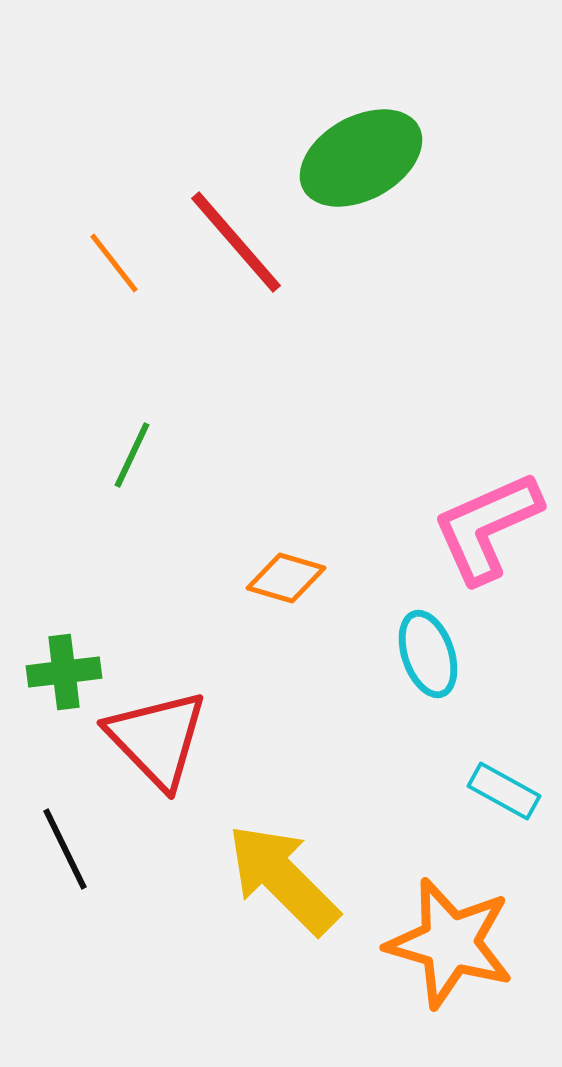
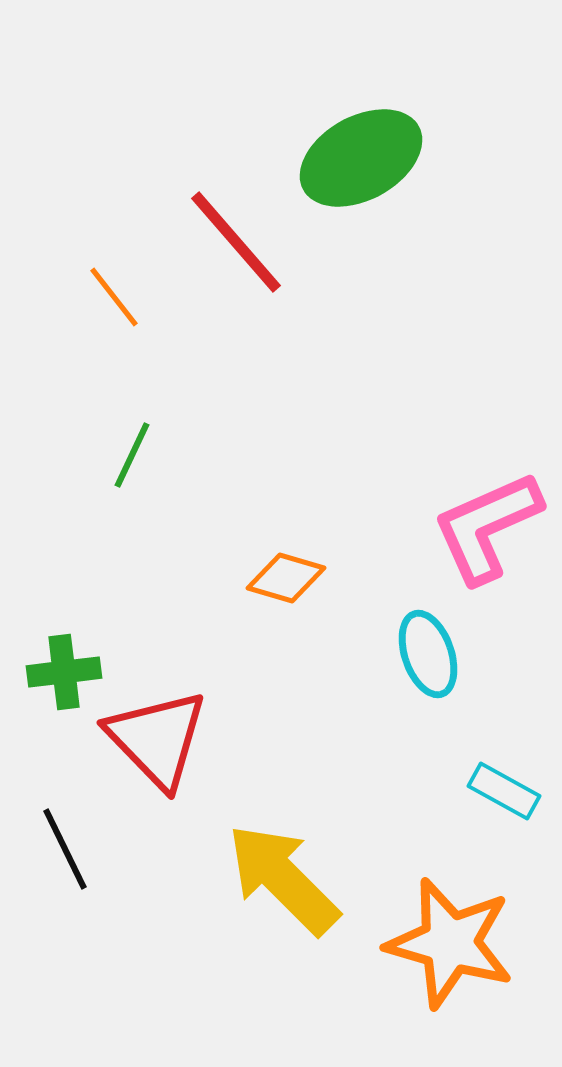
orange line: moved 34 px down
